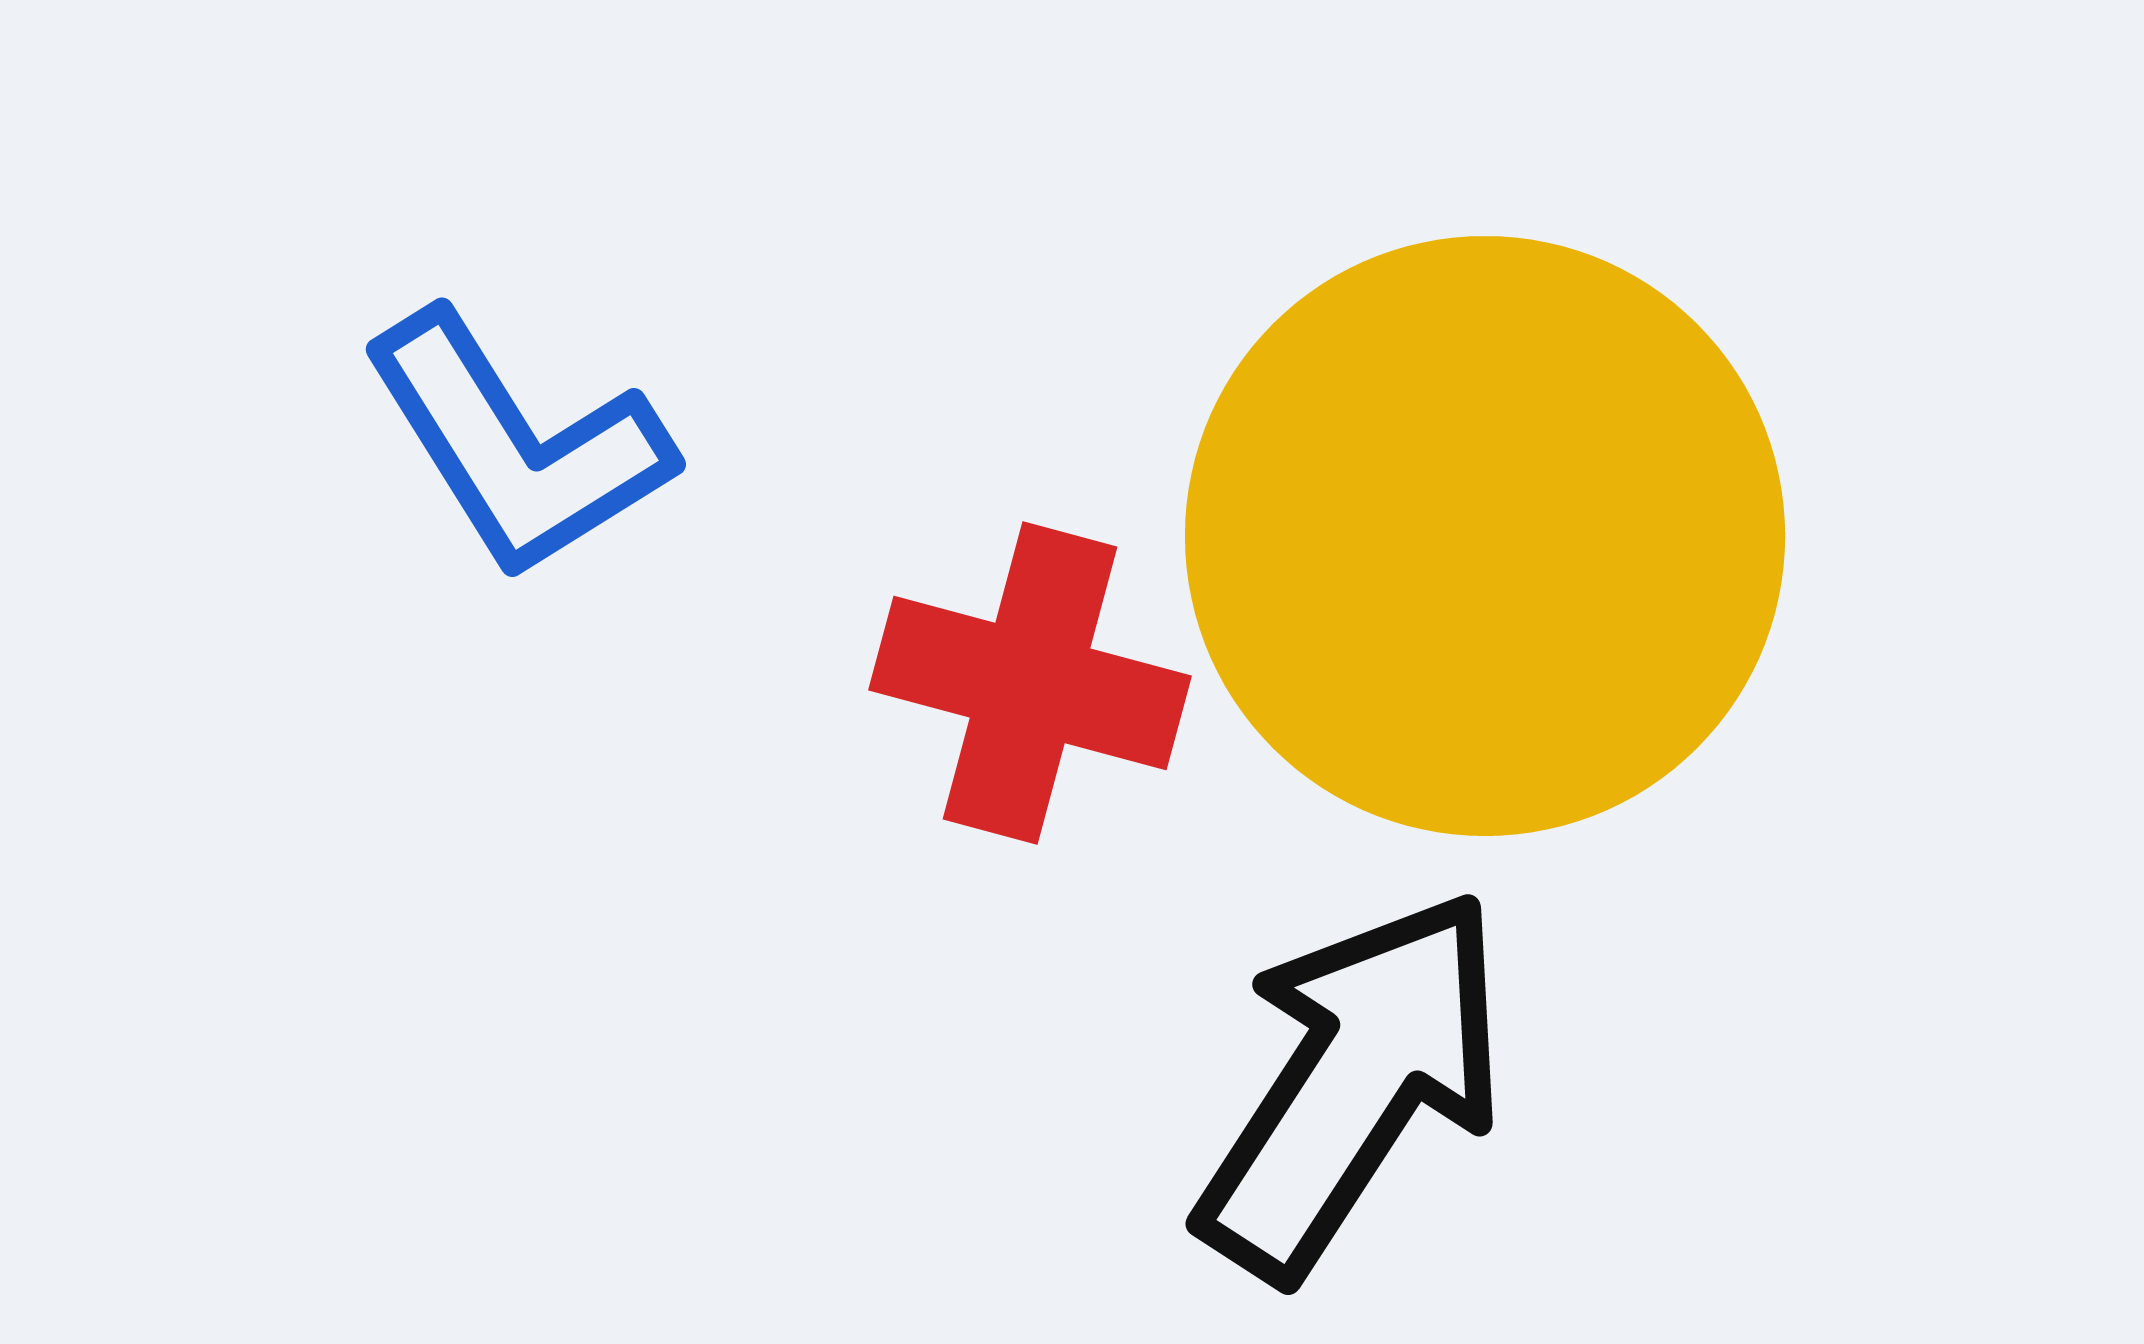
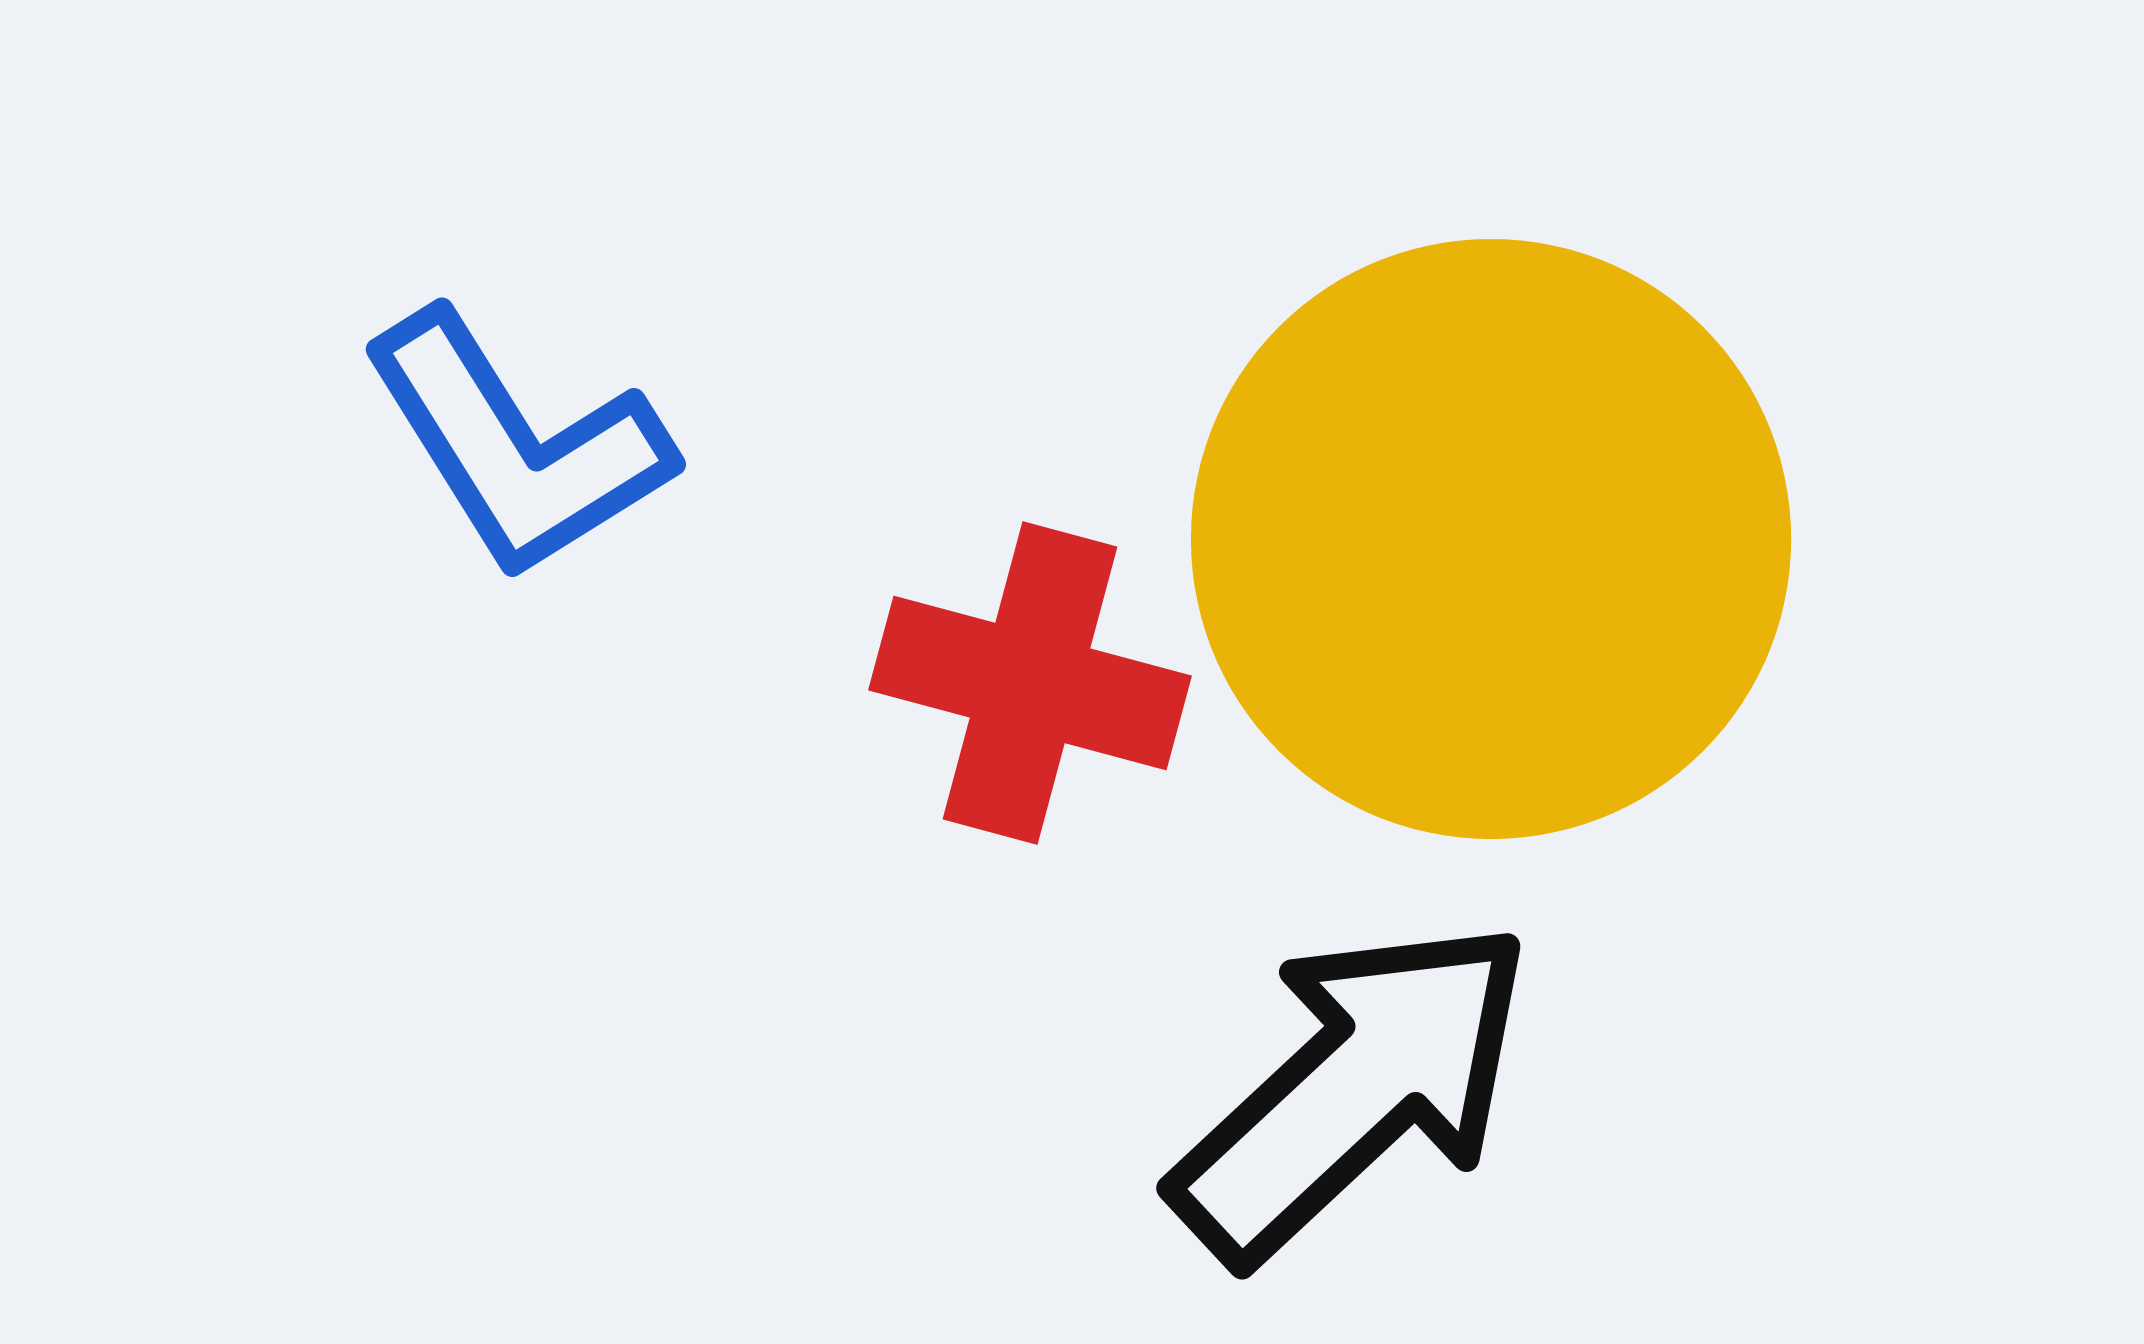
yellow circle: moved 6 px right, 3 px down
black arrow: moved 6 px down; rotated 14 degrees clockwise
